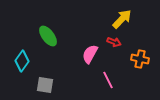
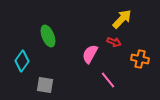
green ellipse: rotated 15 degrees clockwise
pink line: rotated 12 degrees counterclockwise
